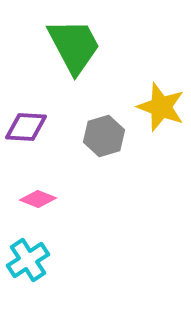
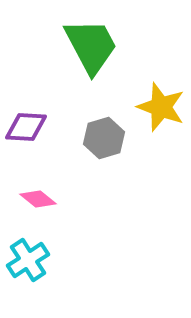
green trapezoid: moved 17 px right
gray hexagon: moved 2 px down
pink diamond: rotated 18 degrees clockwise
